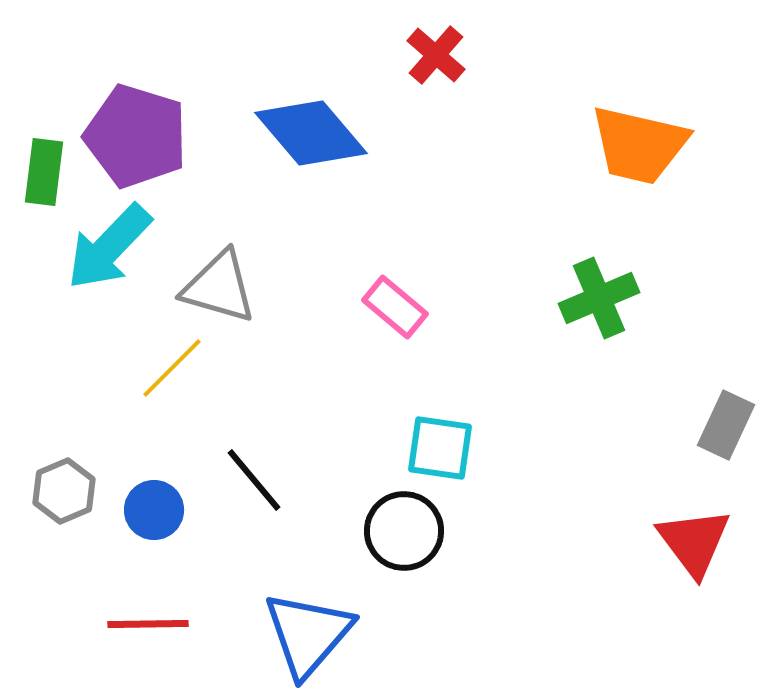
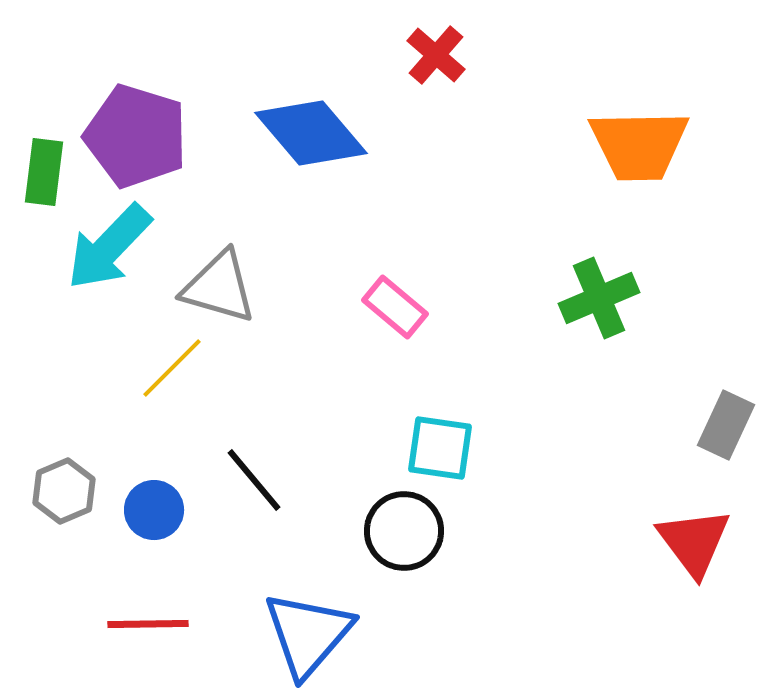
orange trapezoid: rotated 14 degrees counterclockwise
